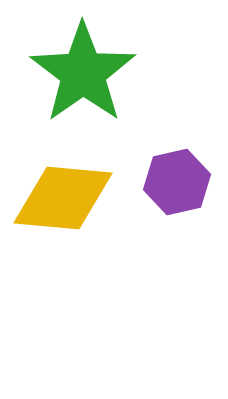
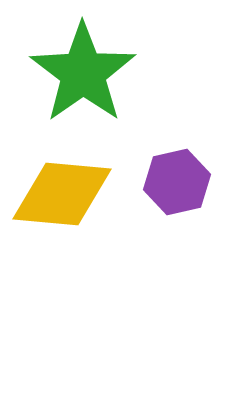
yellow diamond: moved 1 px left, 4 px up
